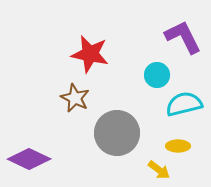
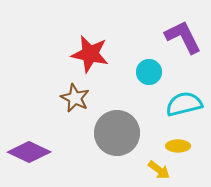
cyan circle: moved 8 px left, 3 px up
purple diamond: moved 7 px up
